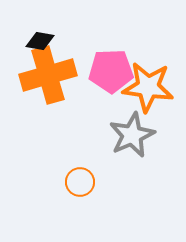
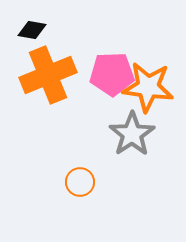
black diamond: moved 8 px left, 11 px up
pink pentagon: moved 1 px right, 3 px down
orange cross: rotated 6 degrees counterclockwise
gray star: moved 1 px up; rotated 9 degrees counterclockwise
